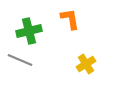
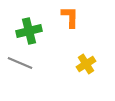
orange L-shape: moved 2 px up; rotated 10 degrees clockwise
gray line: moved 3 px down
